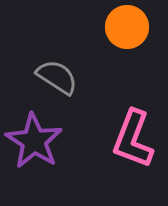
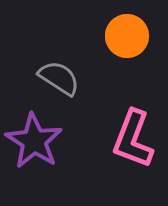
orange circle: moved 9 px down
gray semicircle: moved 2 px right, 1 px down
